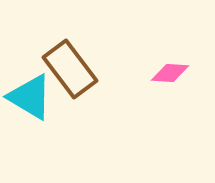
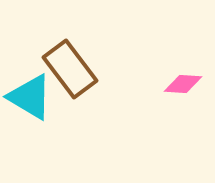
pink diamond: moved 13 px right, 11 px down
